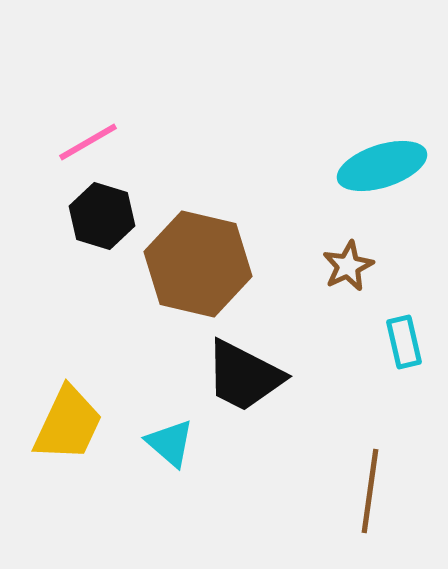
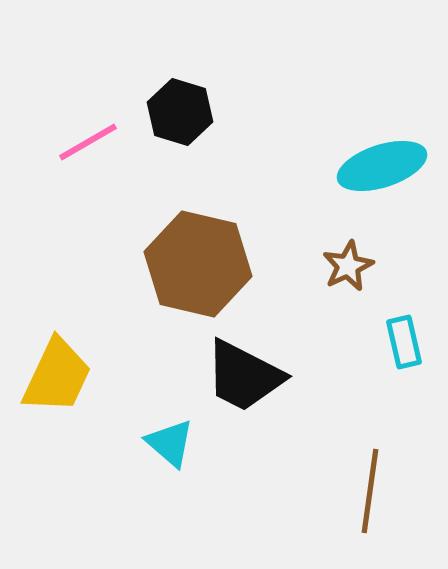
black hexagon: moved 78 px right, 104 px up
yellow trapezoid: moved 11 px left, 48 px up
